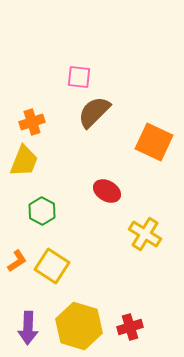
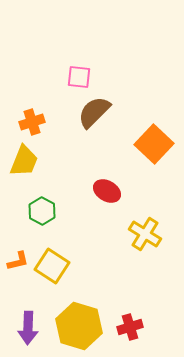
orange square: moved 2 px down; rotated 18 degrees clockwise
orange L-shape: moved 1 px right; rotated 20 degrees clockwise
